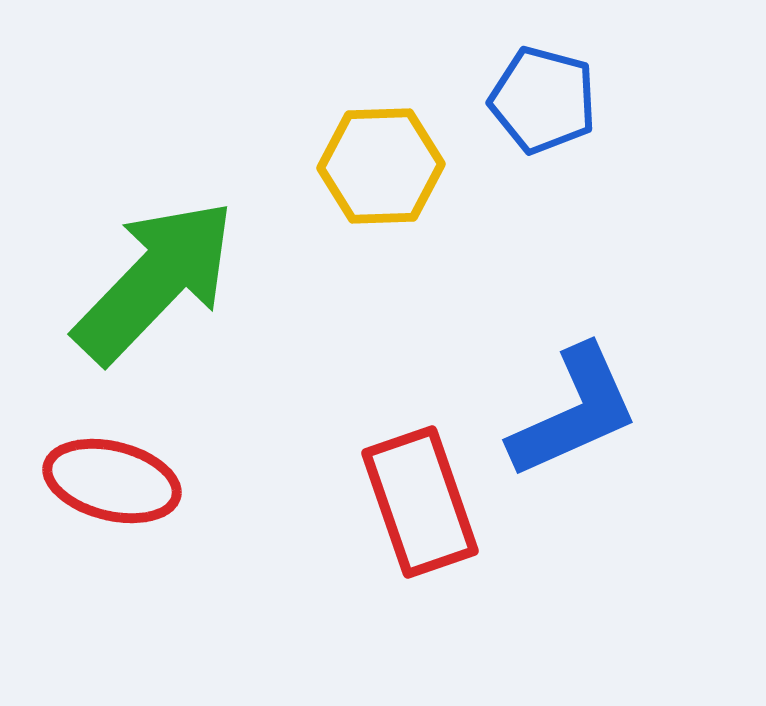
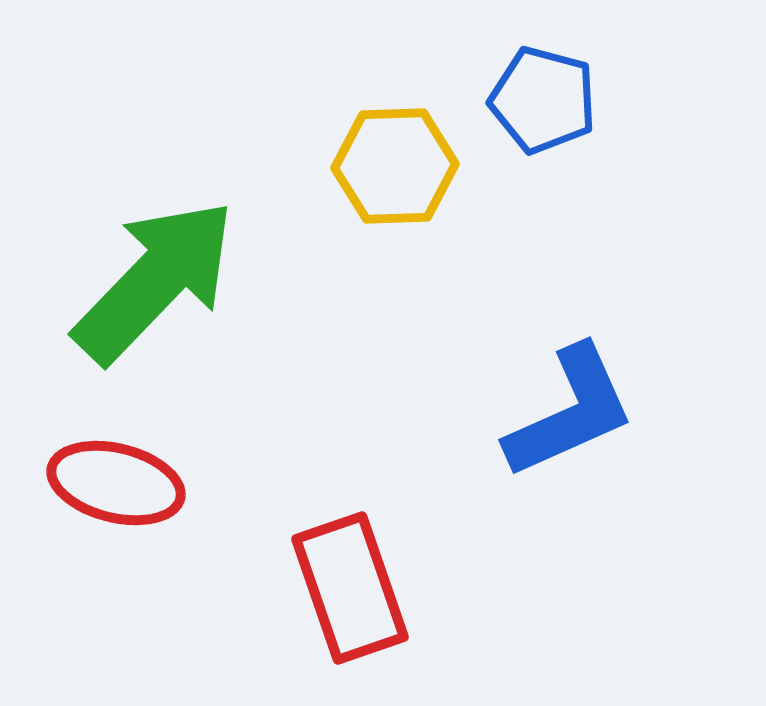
yellow hexagon: moved 14 px right
blue L-shape: moved 4 px left
red ellipse: moved 4 px right, 2 px down
red rectangle: moved 70 px left, 86 px down
